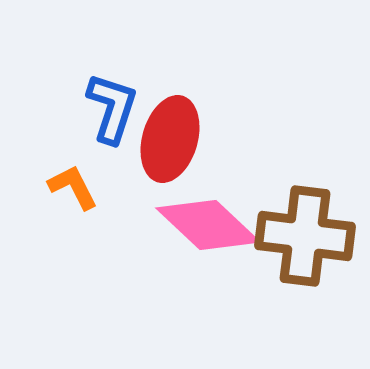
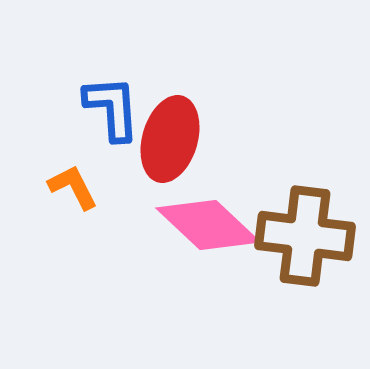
blue L-shape: rotated 22 degrees counterclockwise
